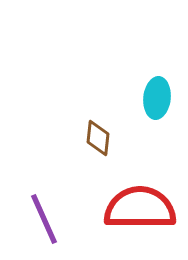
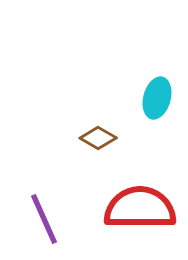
cyan ellipse: rotated 9 degrees clockwise
brown diamond: rotated 66 degrees counterclockwise
